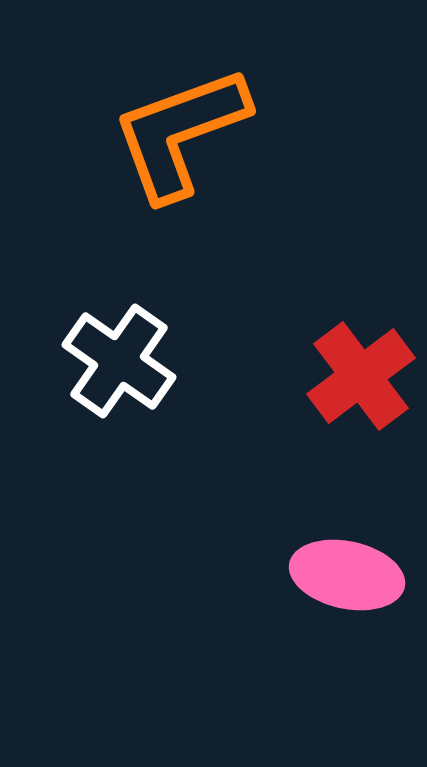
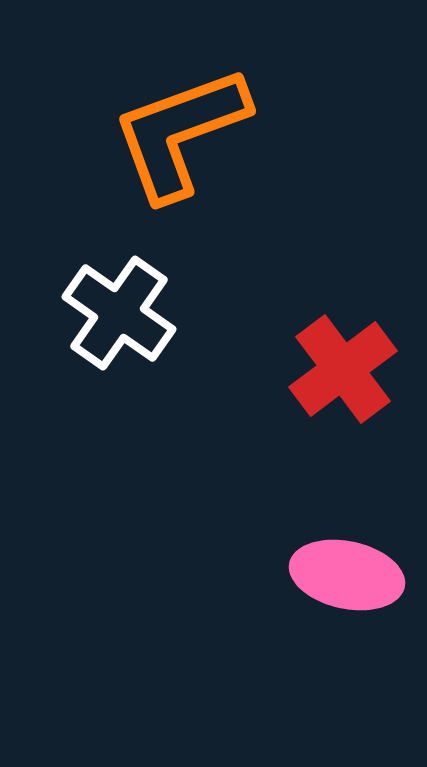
white cross: moved 48 px up
red cross: moved 18 px left, 7 px up
